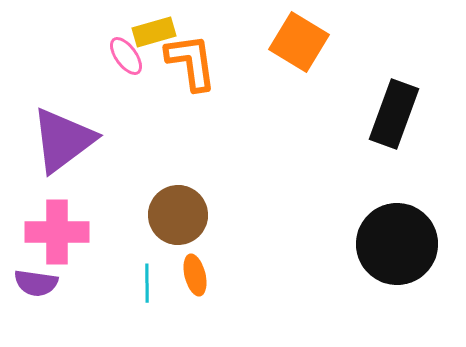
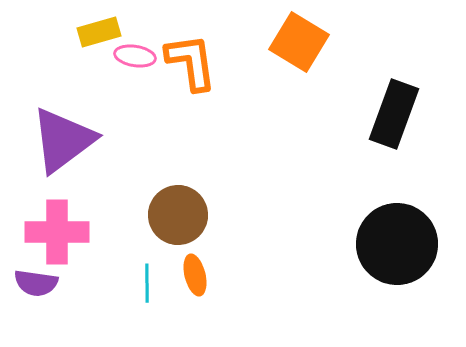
yellow rectangle: moved 55 px left
pink ellipse: moved 9 px right; rotated 45 degrees counterclockwise
